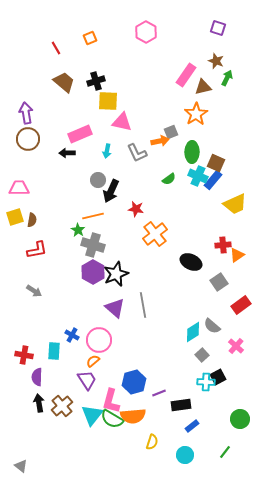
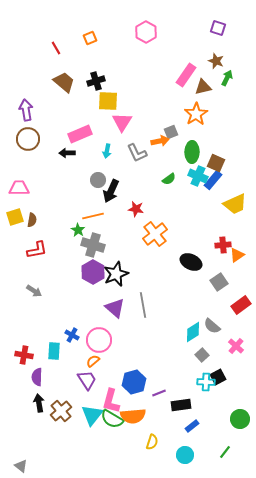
purple arrow at (26, 113): moved 3 px up
pink triangle at (122, 122): rotated 50 degrees clockwise
brown cross at (62, 406): moved 1 px left, 5 px down
